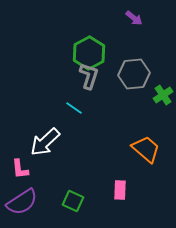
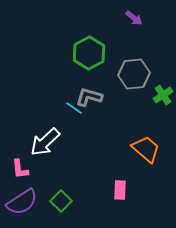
gray L-shape: moved 21 px down; rotated 92 degrees counterclockwise
green square: moved 12 px left; rotated 20 degrees clockwise
